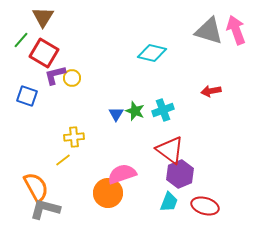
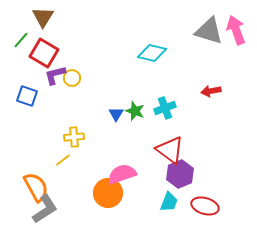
cyan cross: moved 2 px right, 2 px up
gray L-shape: rotated 132 degrees clockwise
